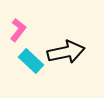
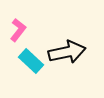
black arrow: moved 1 px right
